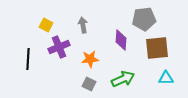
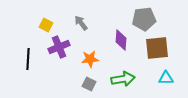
gray arrow: moved 2 px left, 2 px up; rotated 28 degrees counterclockwise
green arrow: rotated 15 degrees clockwise
